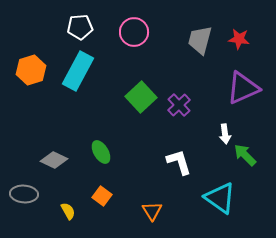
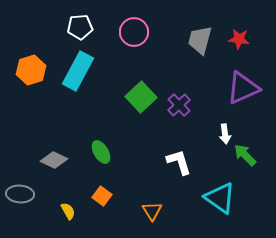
gray ellipse: moved 4 px left
